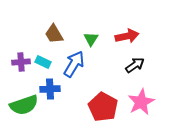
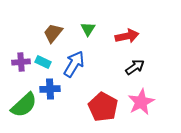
brown trapezoid: moved 1 px left, 1 px up; rotated 70 degrees clockwise
green triangle: moved 3 px left, 10 px up
black arrow: moved 2 px down
green semicircle: rotated 24 degrees counterclockwise
